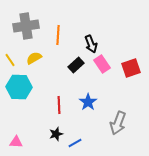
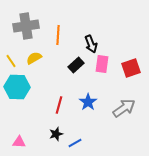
yellow line: moved 1 px right, 1 px down
pink rectangle: rotated 42 degrees clockwise
cyan hexagon: moved 2 px left
red line: rotated 18 degrees clockwise
gray arrow: moved 6 px right, 15 px up; rotated 145 degrees counterclockwise
pink triangle: moved 3 px right
